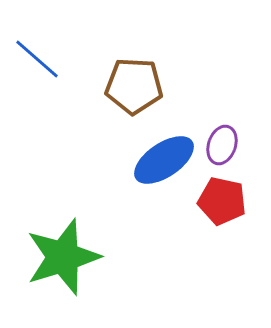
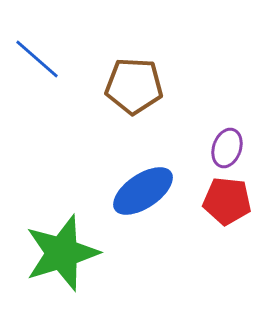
purple ellipse: moved 5 px right, 3 px down
blue ellipse: moved 21 px left, 31 px down
red pentagon: moved 5 px right; rotated 6 degrees counterclockwise
green star: moved 1 px left, 4 px up
